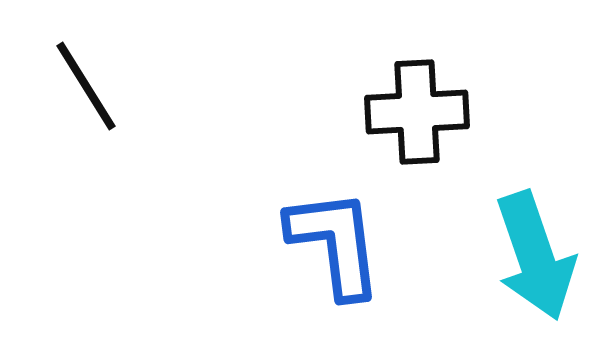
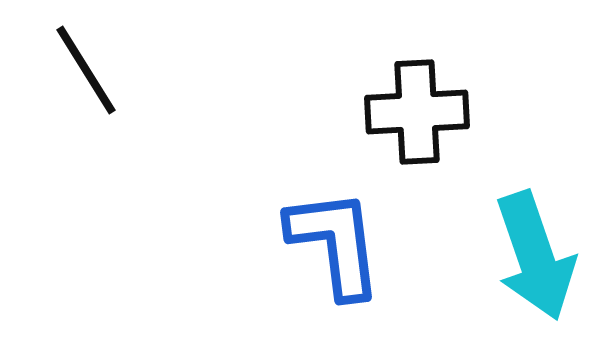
black line: moved 16 px up
